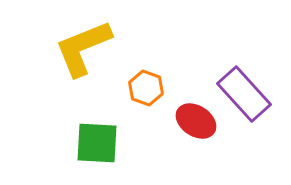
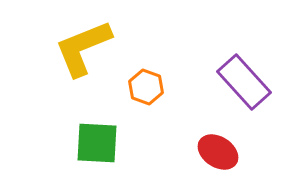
orange hexagon: moved 1 px up
purple rectangle: moved 12 px up
red ellipse: moved 22 px right, 31 px down
